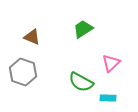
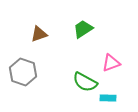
brown triangle: moved 7 px right, 3 px up; rotated 42 degrees counterclockwise
pink triangle: rotated 24 degrees clockwise
green semicircle: moved 4 px right
